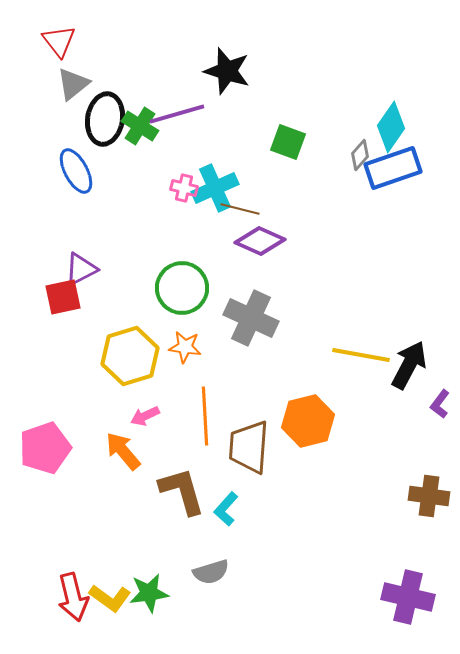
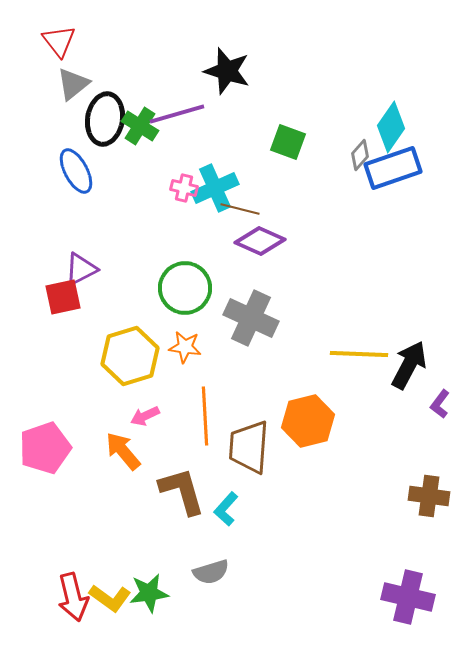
green circle: moved 3 px right
yellow line: moved 2 px left, 1 px up; rotated 8 degrees counterclockwise
